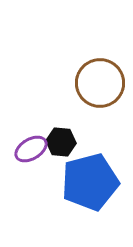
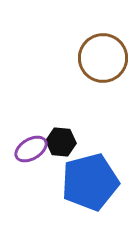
brown circle: moved 3 px right, 25 px up
